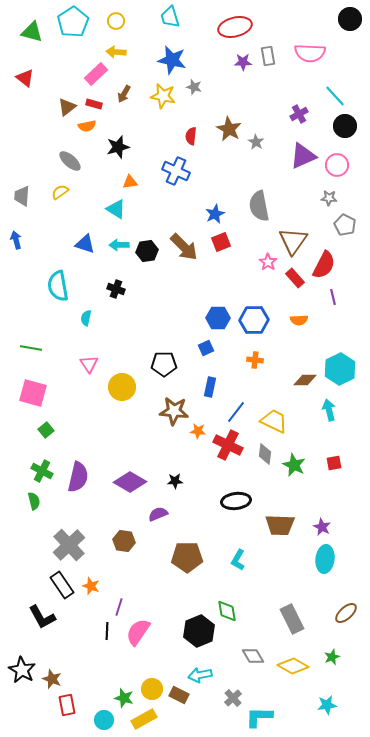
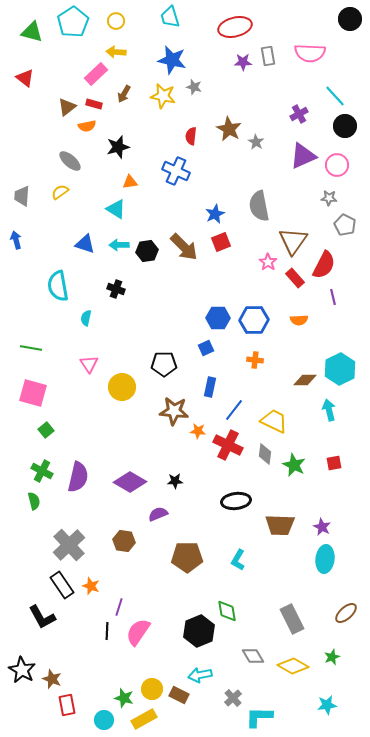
blue line at (236, 412): moved 2 px left, 2 px up
